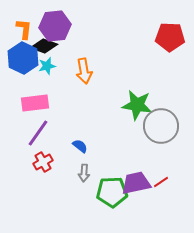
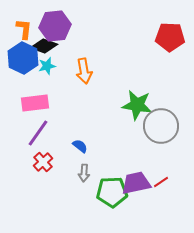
red cross: rotated 12 degrees counterclockwise
